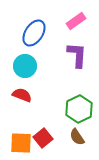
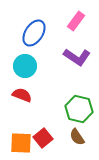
pink rectangle: rotated 18 degrees counterclockwise
purple L-shape: moved 2 px down; rotated 120 degrees clockwise
green hexagon: rotated 20 degrees counterclockwise
